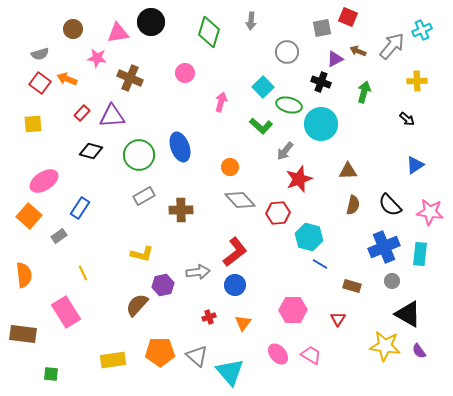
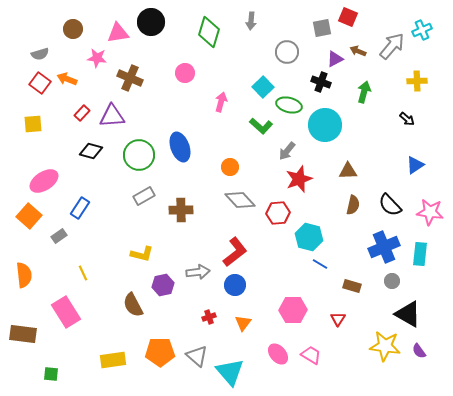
cyan circle at (321, 124): moved 4 px right, 1 px down
gray arrow at (285, 151): moved 2 px right
brown semicircle at (137, 305): moved 4 px left; rotated 70 degrees counterclockwise
